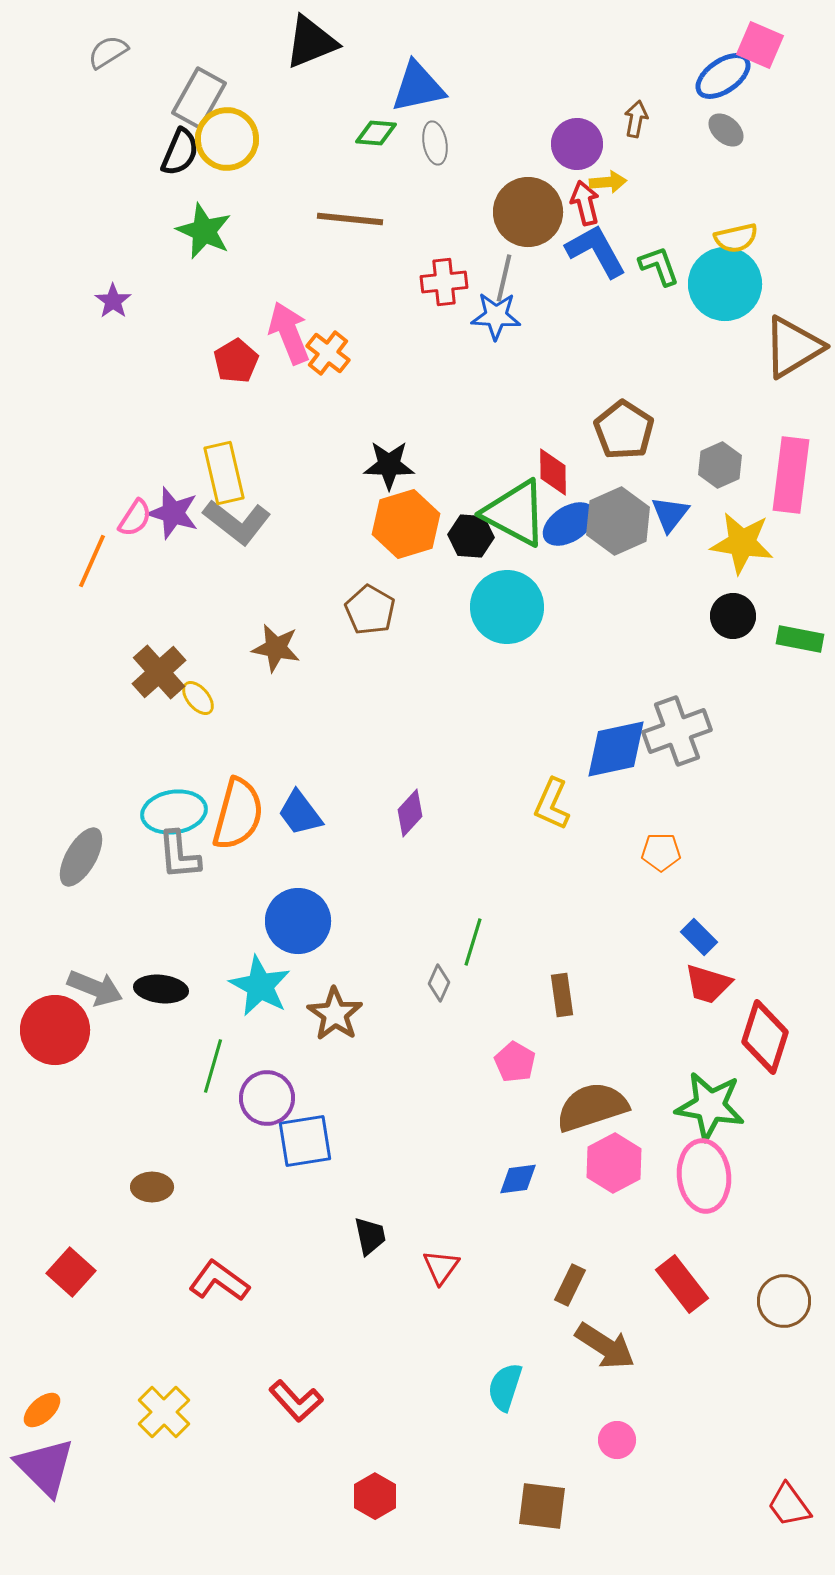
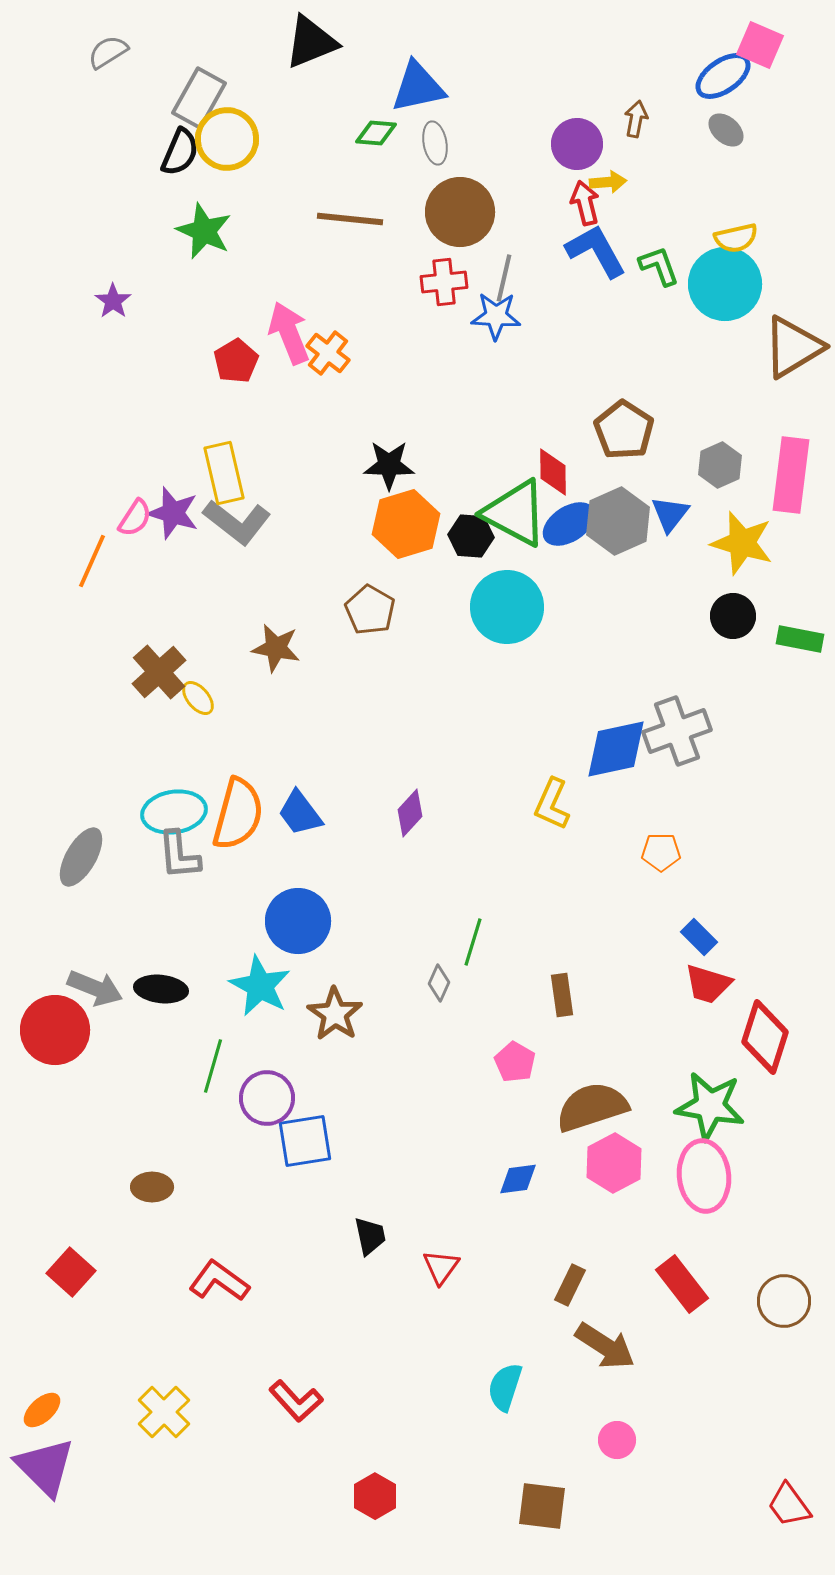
brown circle at (528, 212): moved 68 px left
yellow star at (742, 543): rotated 8 degrees clockwise
